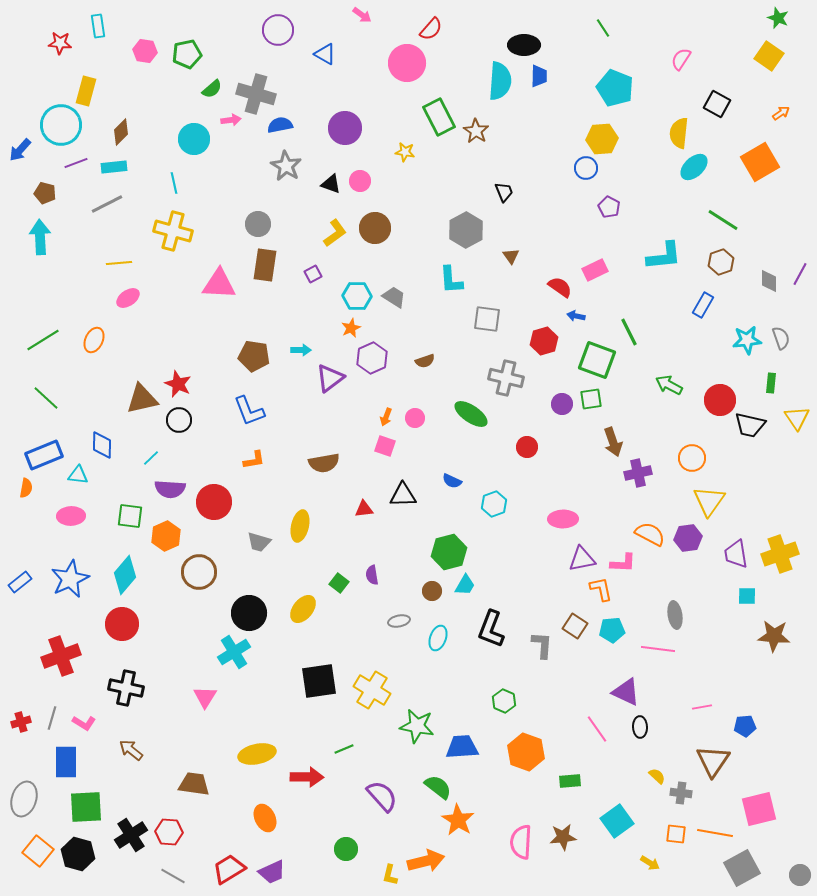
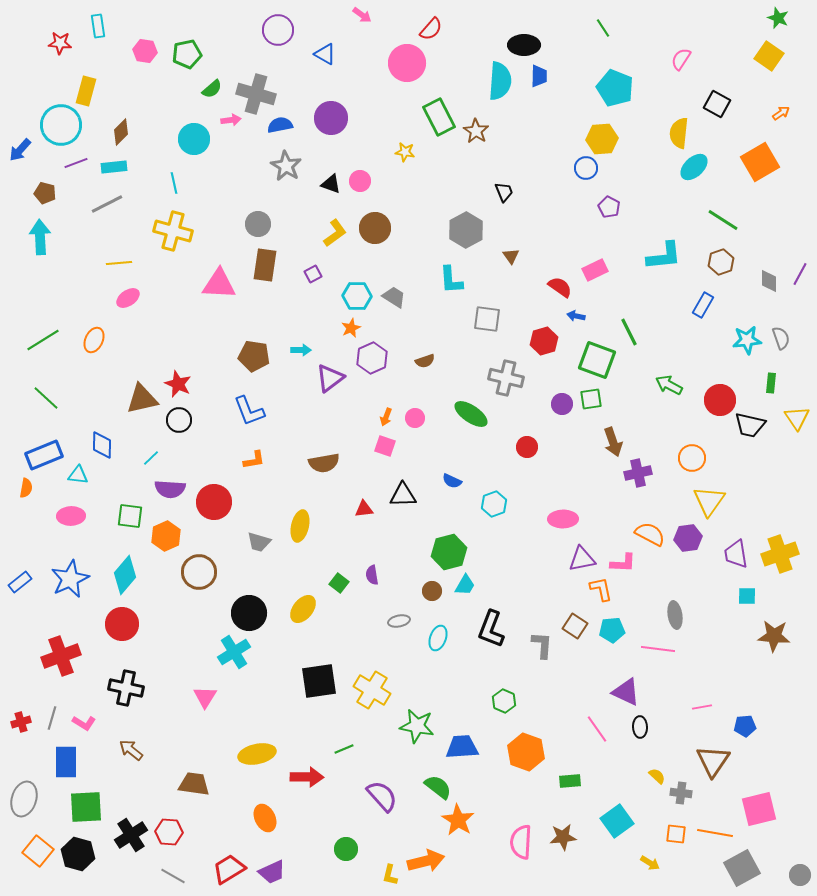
purple circle at (345, 128): moved 14 px left, 10 px up
